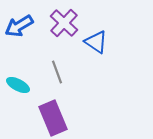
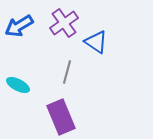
purple cross: rotated 12 degrees clockwise
gray line: moved 10 px right; rotated 35 degrees clockwise
purple rectangle: moved 8 px right, 1 px up
